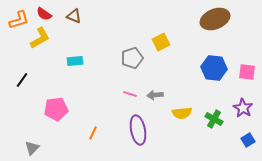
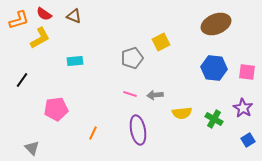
brown ellipse: moved 1 px right, 5 px down
gray triangle: rotated 28 degrees counterclockwise
